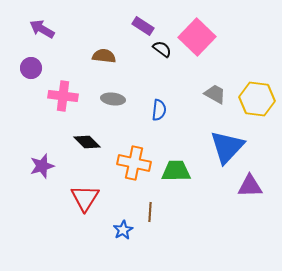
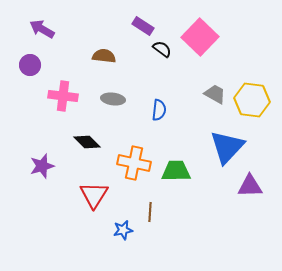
pink square: moved 3 px right
purple circle: moved 1 px left, 3 px up
yellow hexagon: moved 5 px left, 1 px down
red triangle: moved 9 px right, 3 px up
blue star: rotated 18 degrees clockwise
